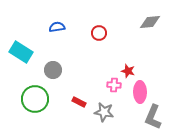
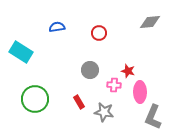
gray circle: moved 37 px right
red rectangle: rotated 32 degrees clockwise
